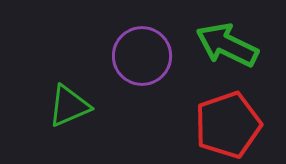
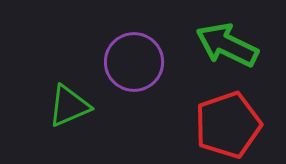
purple circle: moved 8 px left, 6 px down
